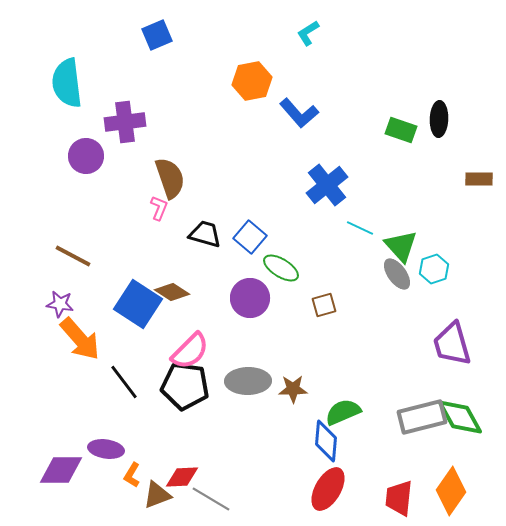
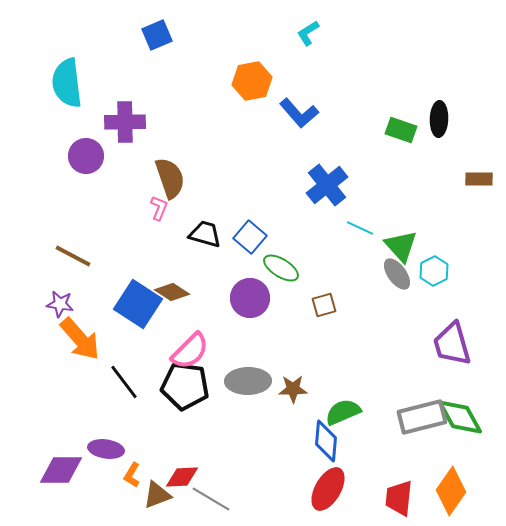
purple cross at (125, 122): rotated 6 degrees clockwise
cyan hexagon at (434, 269): moved 2 px down; rotated 8 degrees counterclockwise
